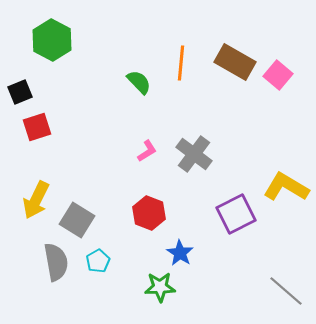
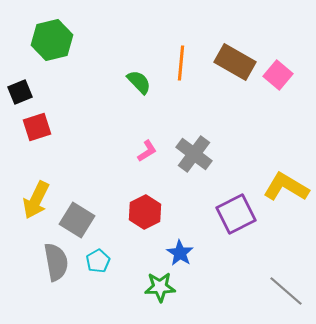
green hexagon: rotated 18 degrees clockwise
red hexagon: moved 4 px left, 1 px up; rotated 12 degrees clockwise
